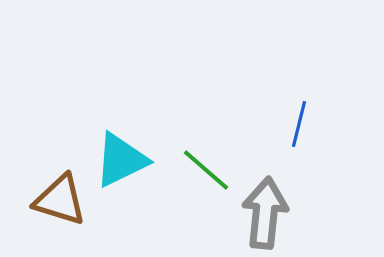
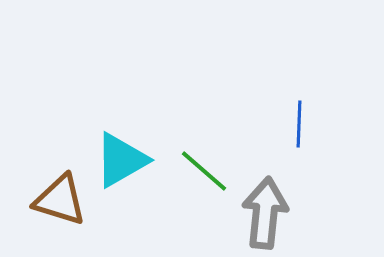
blue line: rotated 12 degrees counterclockwise
cyan triangle: rotated 4 degrees counterclockwise
green line: moved 2 px left, 1 px down
